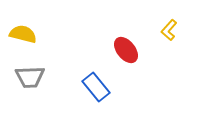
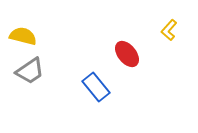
yellow semicircle: moved 2 px down
red ellipse: moved 1 px right, 4 px down
gray trapezoid: moved 6 px up; rotated 32 degrees counterclockwise
